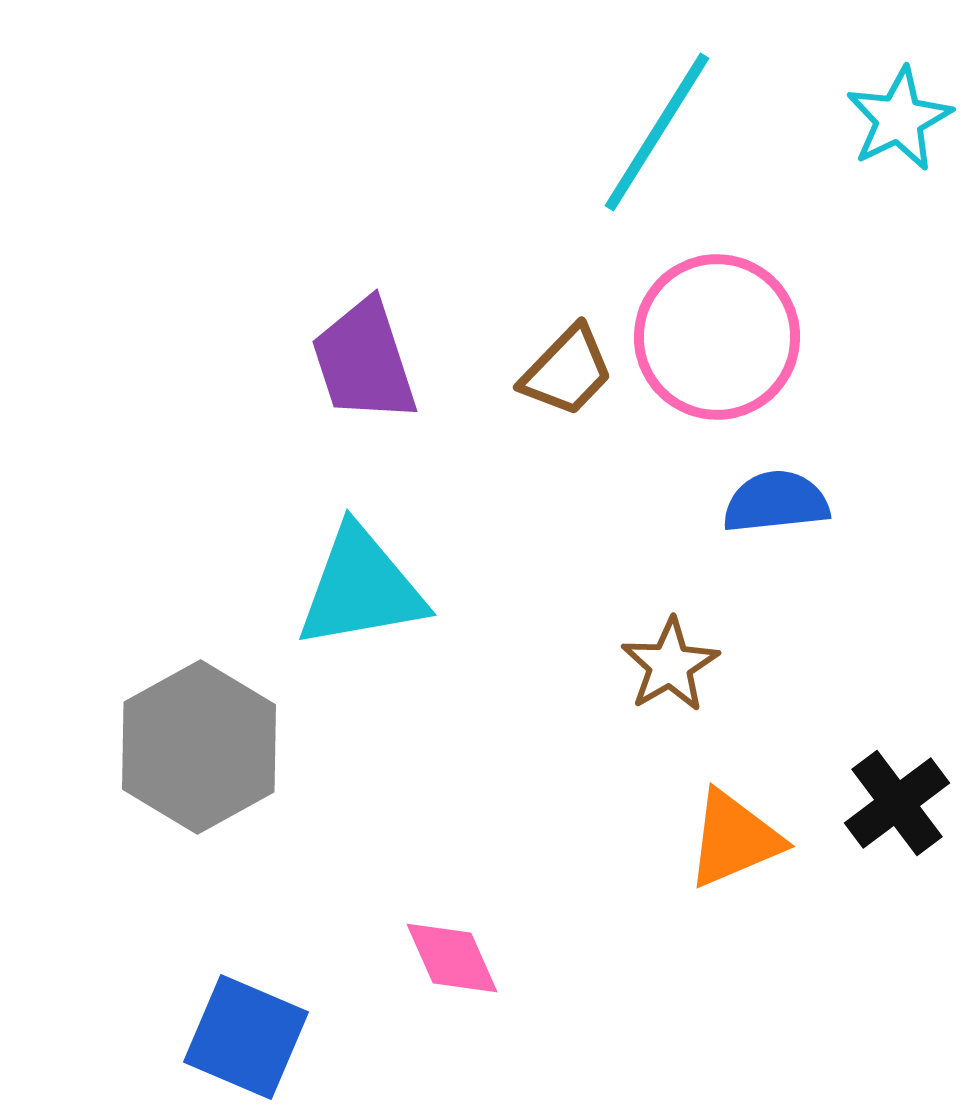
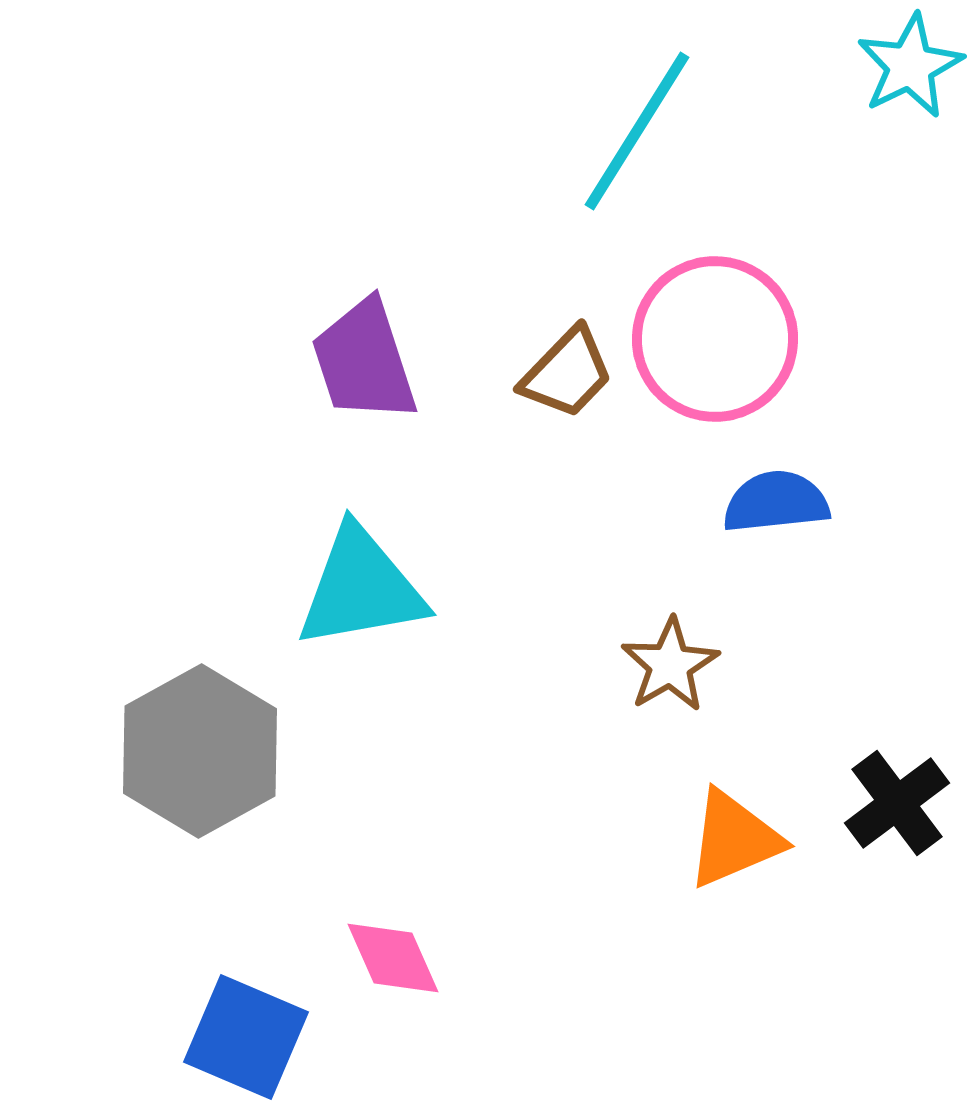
cyan star: moved 11 px right, 53 px up
cyan line: moved 20 px left, 1 px up
pink circle: moved 2 px left, 2 px down
brown trapezoid: moved 2 px down
gray hexagon: moved 1 px right, 4 px down
pink diamond: moved 59 px left
